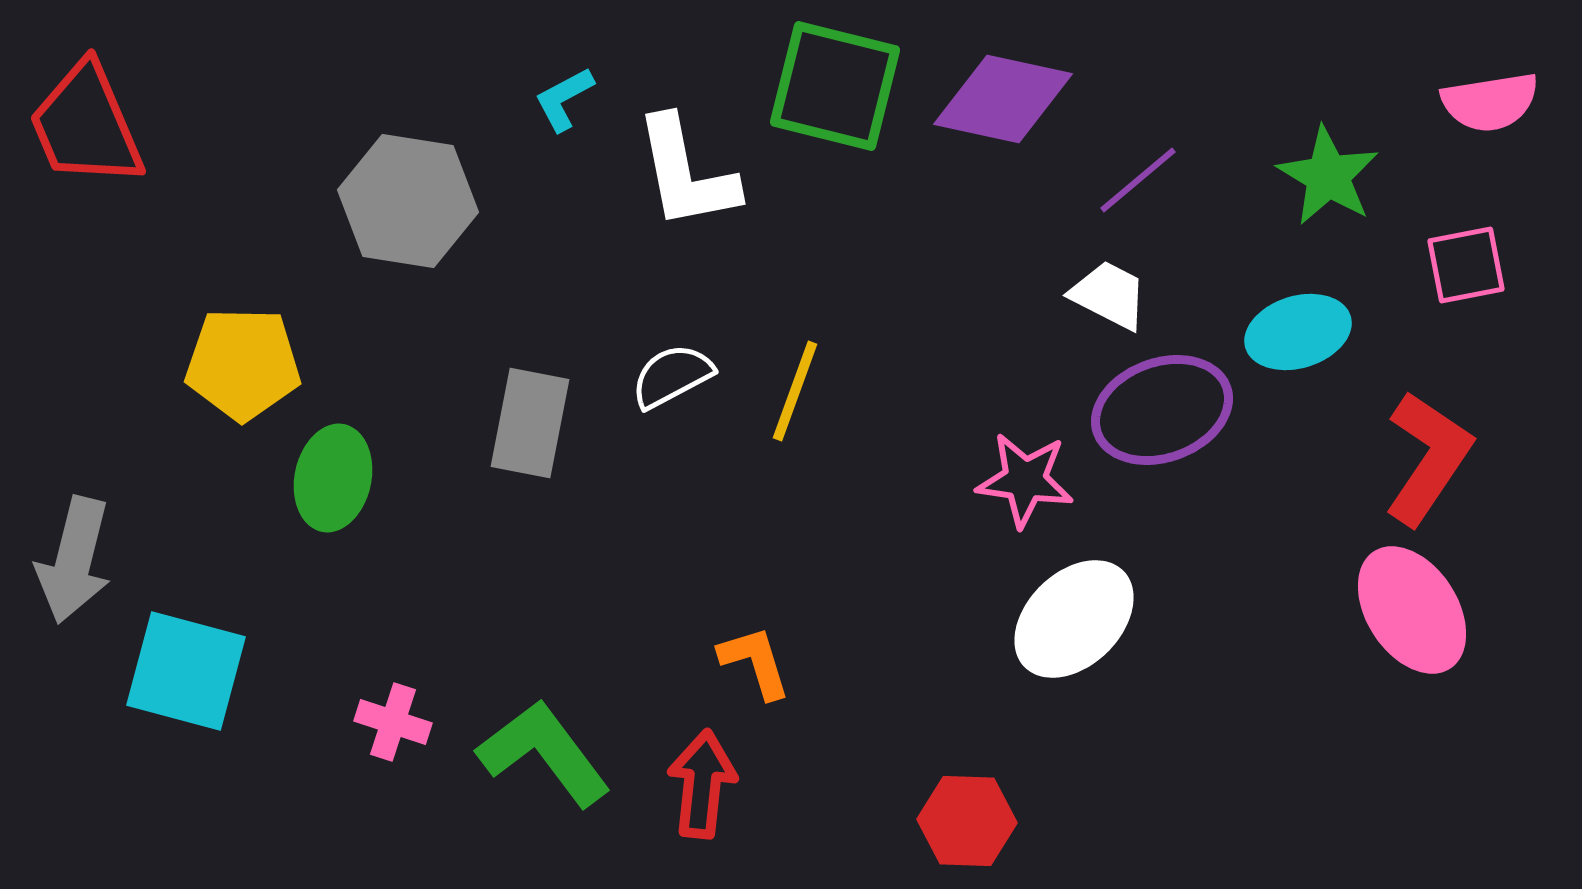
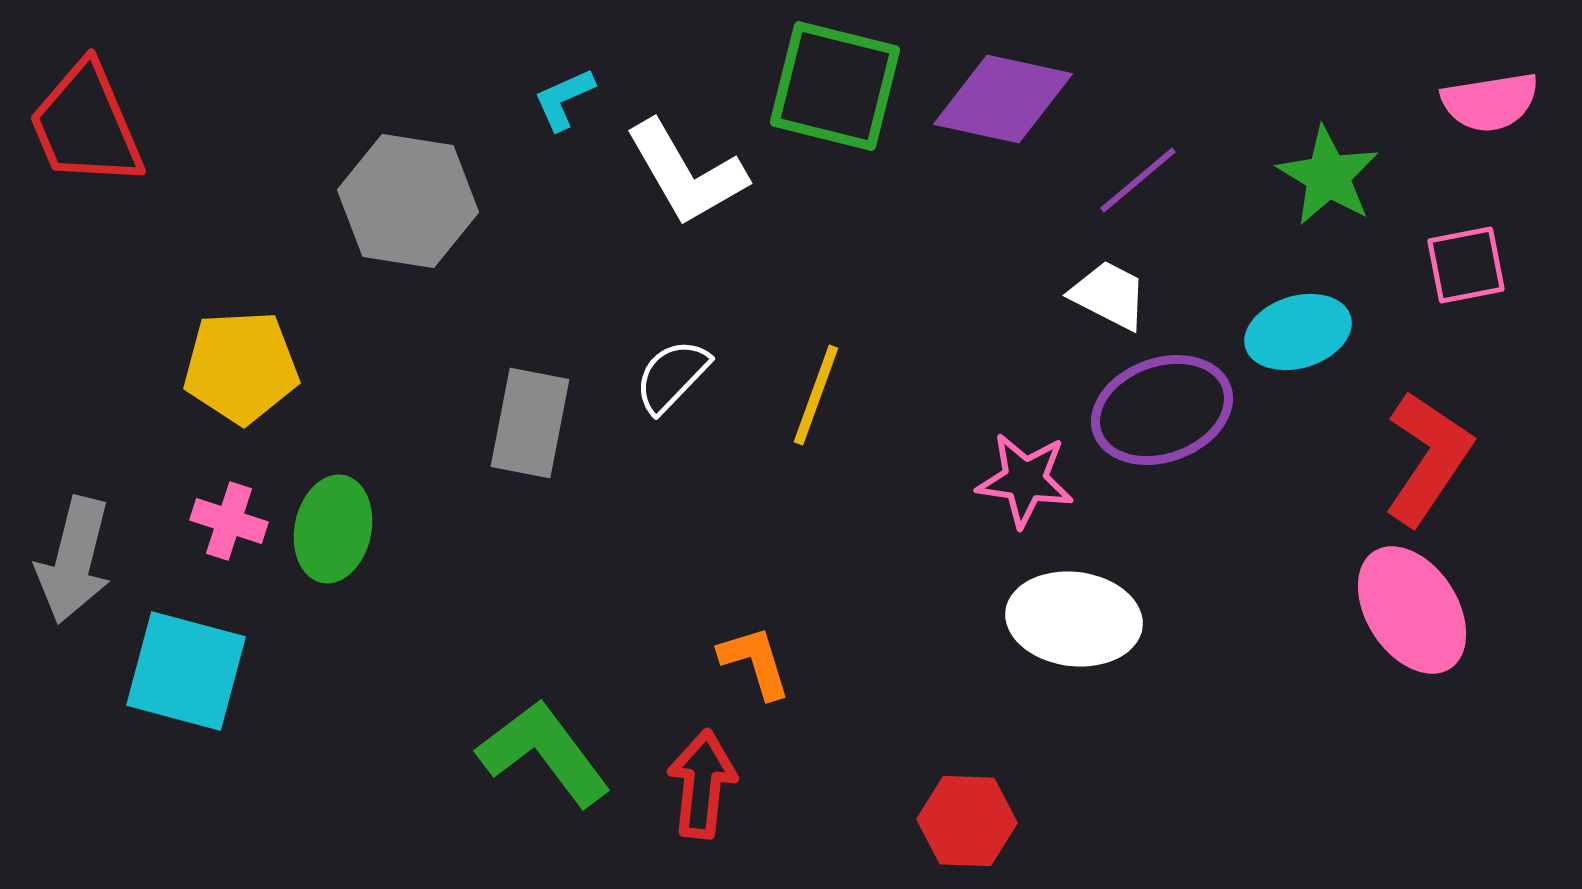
cyan L-shape: rotated 4 degrees clockwise
white L-shape: rotated 19 degrees counterclockwise
yellow pentagon: moved 2 px left, 3 px down; rotated 4 degrees counterclockwise
white semicircle: rotated 18 degrees counterclockwise
yellow line: moved 21 px right, 4 px down
green ellipse: moved 51 px down
white ellipse: rotated 51 degrees clockwise
pink cross: moved 164 px left, 201 px up
